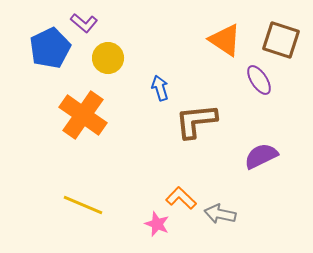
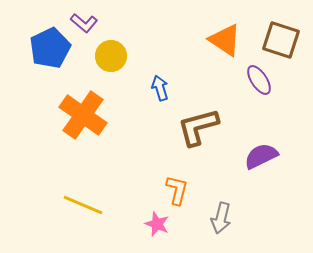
yellow circle: moved 3 px right, 2 px up
brown L-shape: moved 2 px right, 6 px down; rotated 9 degrees counterclockwise
orange L-shape: moved 4 px left, 8 px up; rotated 60 degrees clockwise
gray arrow: moved 1 px right, 4 px down; rotated 88 degrees counterclockwise
